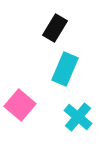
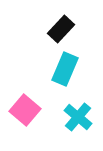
black rectangle: moved 6 px right, 1 px down; rotated 12 degrees clockwise
pink square: moved 5 px right, 5 px down
